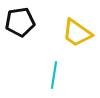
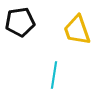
yellow trapezoid: moved 3 px up; rotated 36 degrees clockwise
